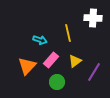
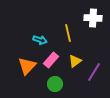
green circle: moved 2 px left, 2 px down
